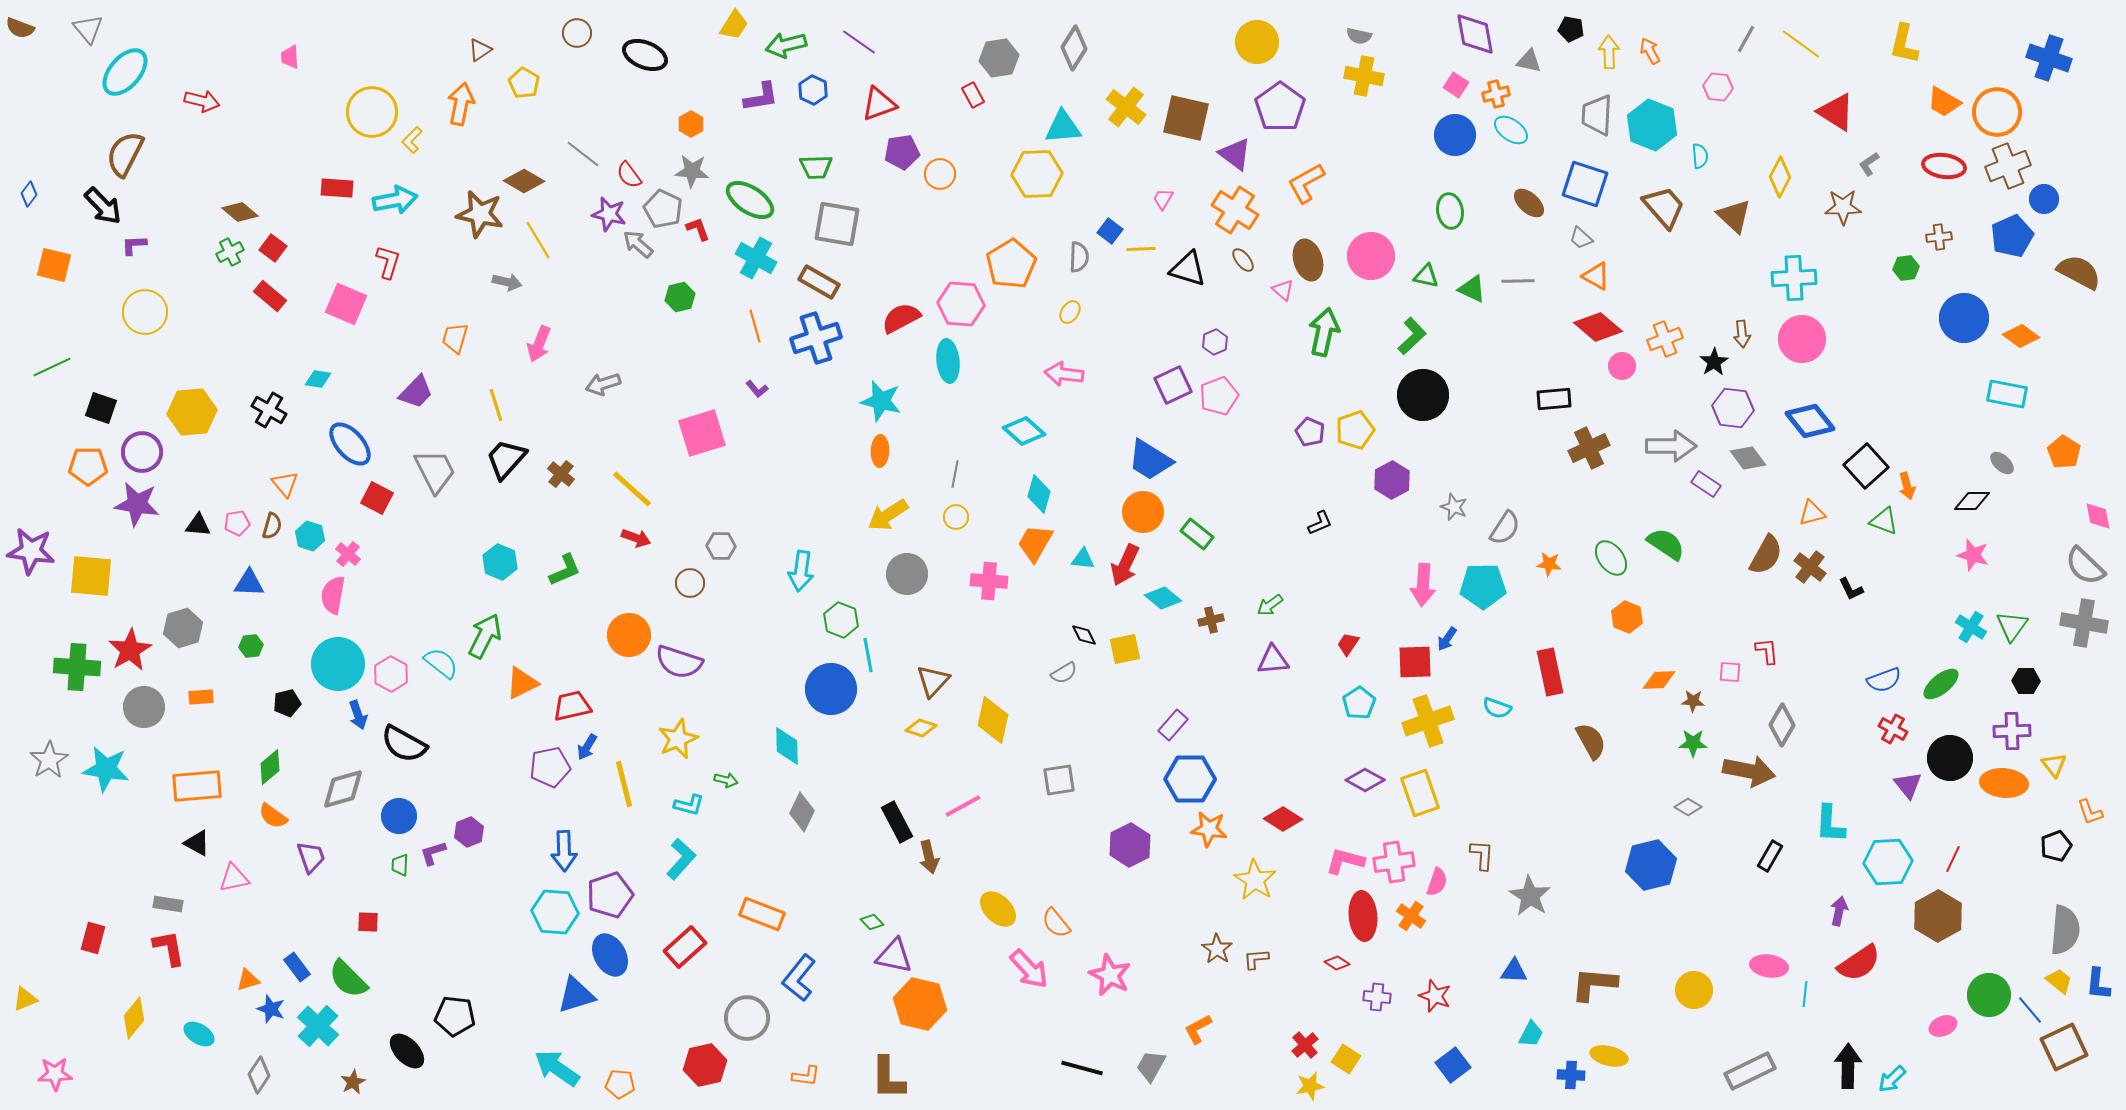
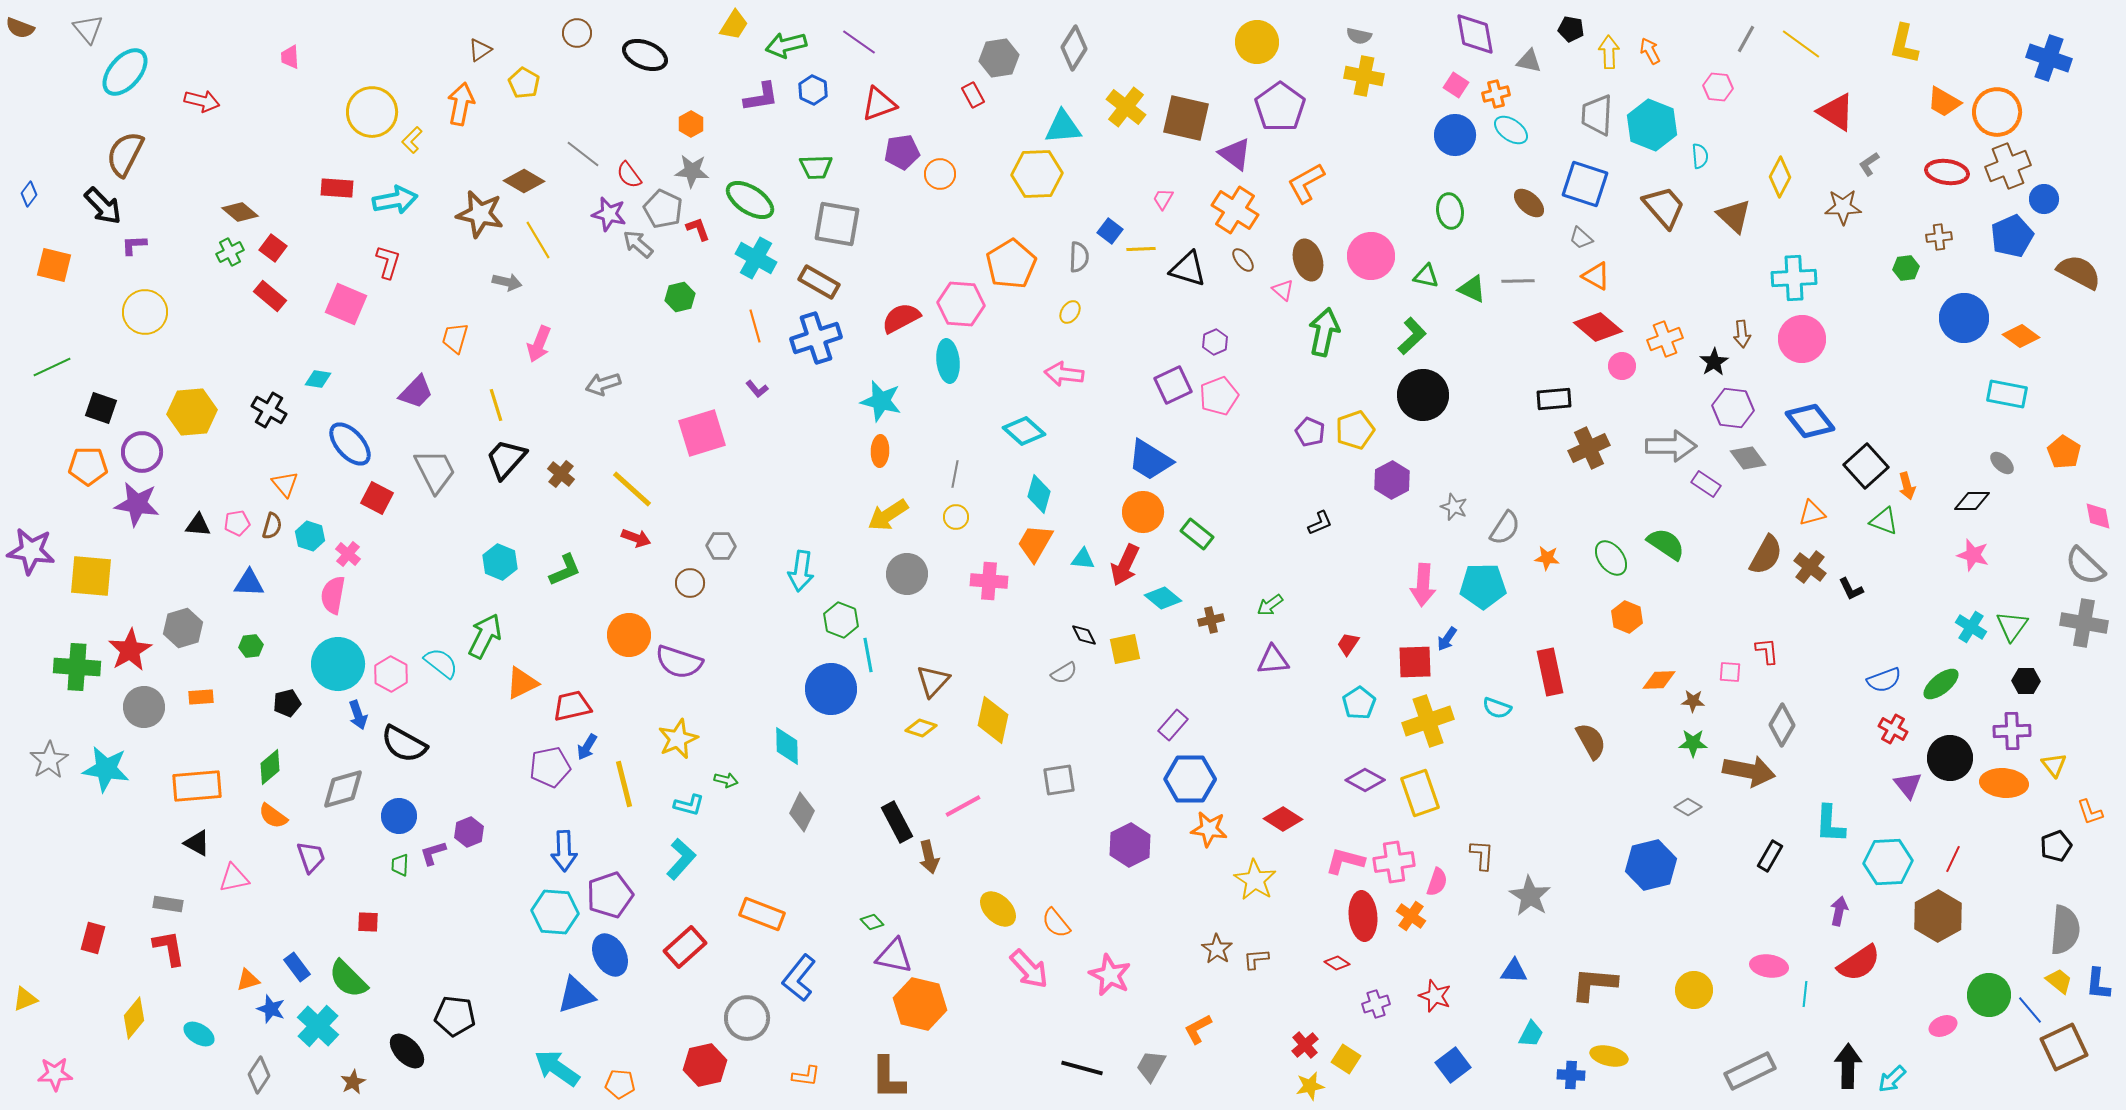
red ellipse at (1944, 166): moved 3 px right, 6 px down
orange star at (1549, 564): moved 2 px left, 6 px up
purple cross at (1377, 997): moved 1 px left, 7 px down; rotated 24 degrees counterclockwise
